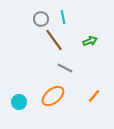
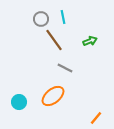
orange line: moved 2 px right, 22 px down
